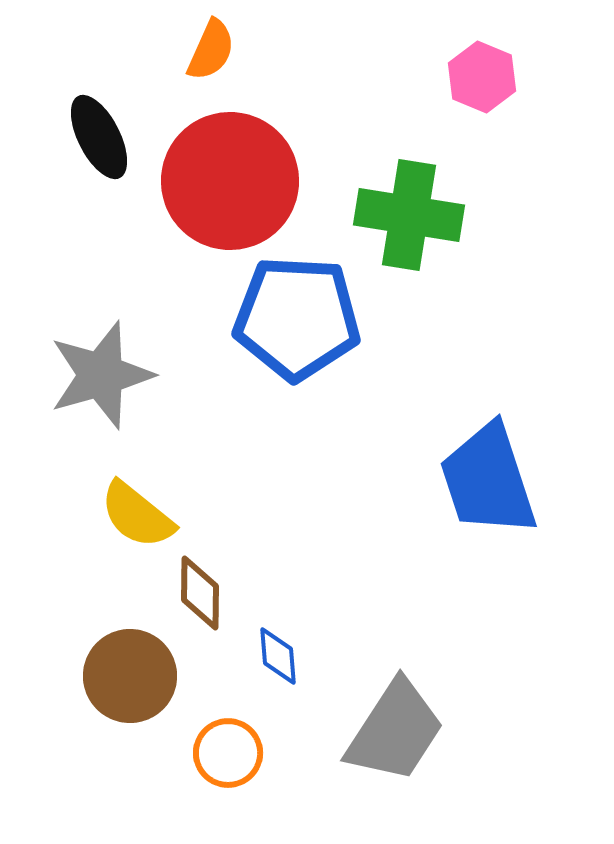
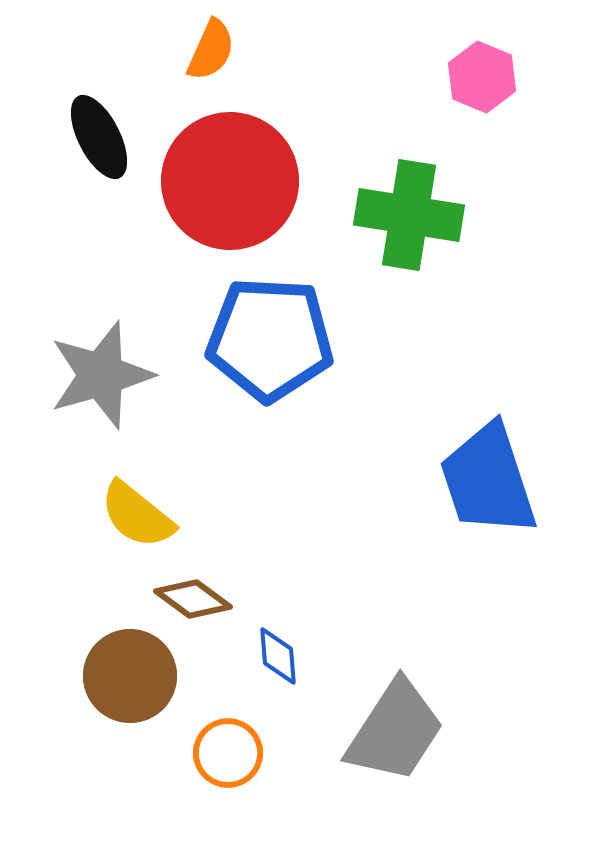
blue pentagon: moved 27 px left, 21 px down
brown diamond: moved 7 px left, 6 px down; rotated 54 degrees counterclockwise
